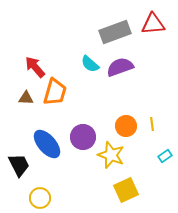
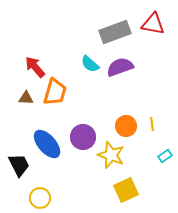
red triangle: rotated 15 degrees clockwise
